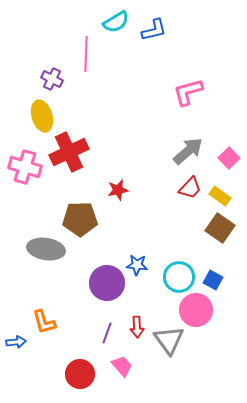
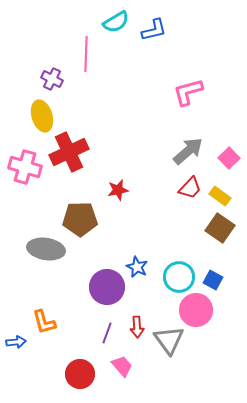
blue star: moved 2 px down; rotated 20 degrees clockwise
purple circle: moved 4 px down
